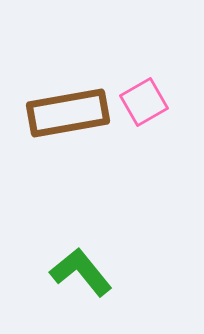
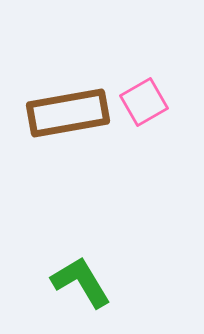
green L-shape: moved 10 px down; rotated 8 degrees clockwise
